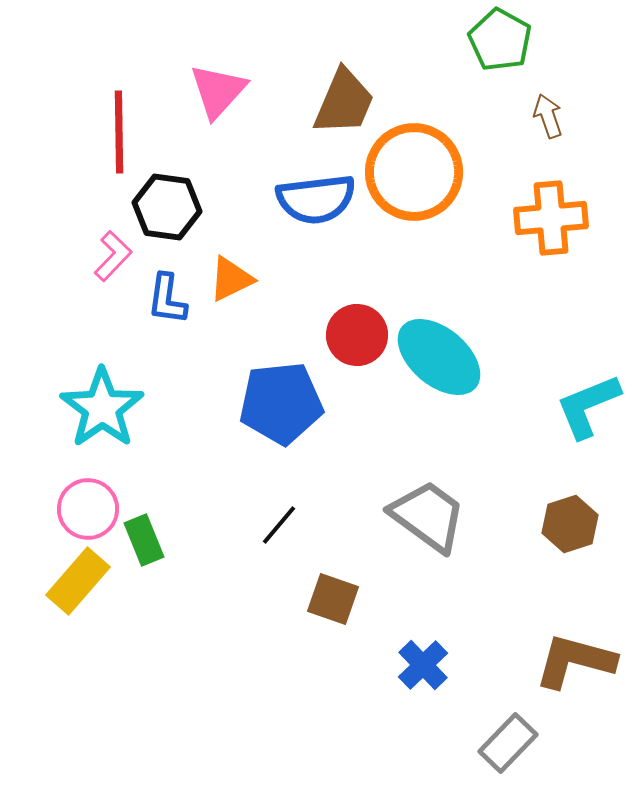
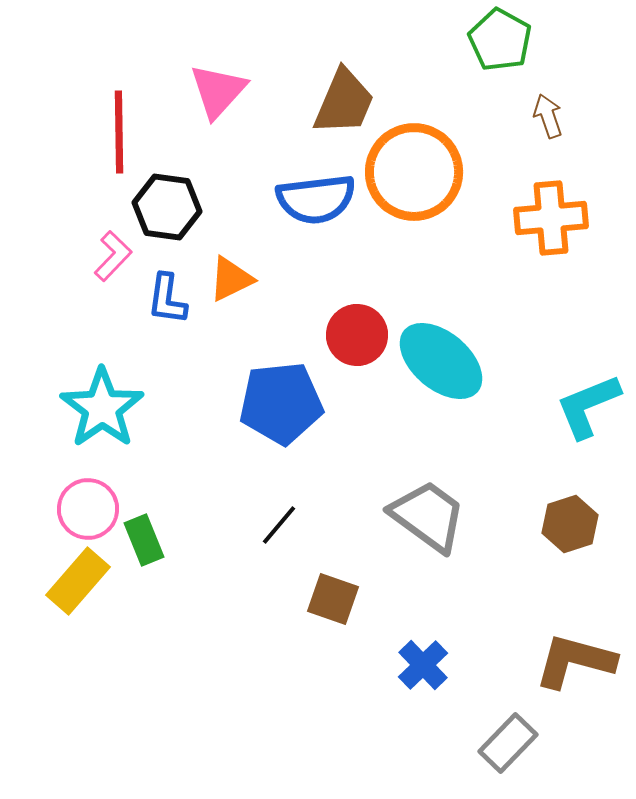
cyan ellipse: moved 2 px right, 4 px down
